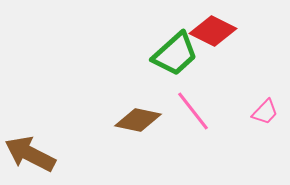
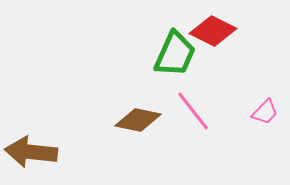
green trapezoid: rotated 24 degrees counterclockwise
brown arrow: moved 1 px right, 2 px up; rotated 21 degrees counterclockwise
